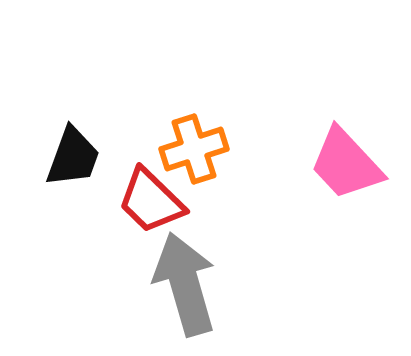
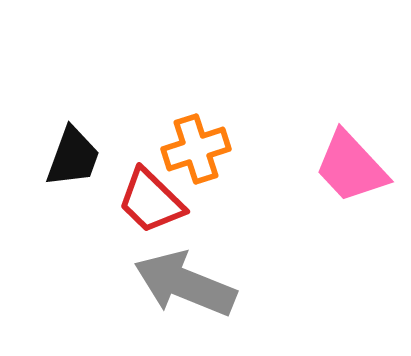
orange cross: moved 2 px right
pink trapezoid: moved 5 px right, 3 px down
gray arrow: rotated 52 degrees counterclockwise
